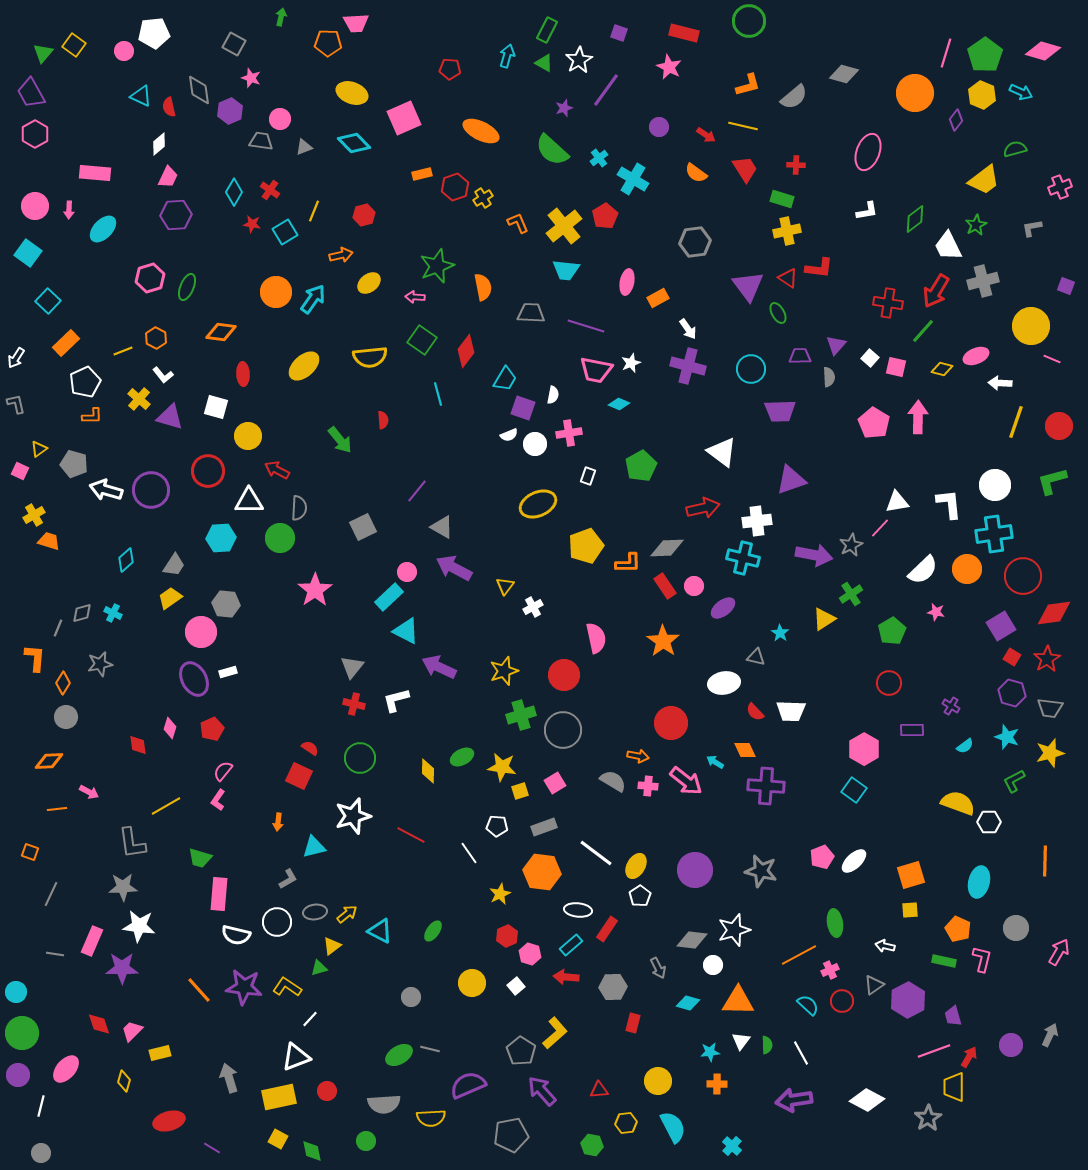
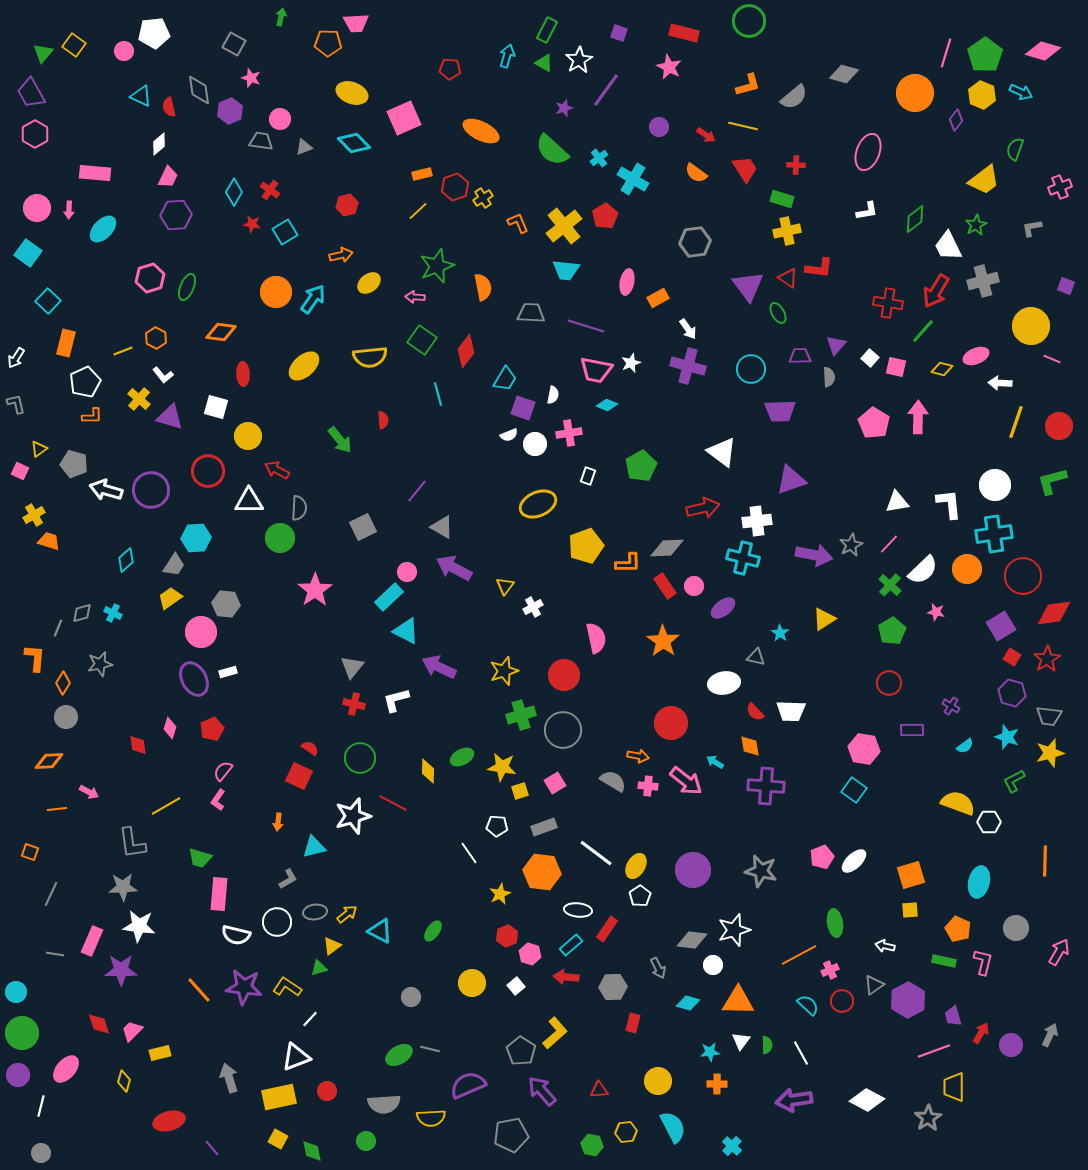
green semicircle at (1015, 149): rotated 55 degrees counterclockwise
pink circle at (35, 206): moved 2 px right, 2 px down
yellow line at (314, 211): moved 104 px right; rotated 25 degrees clockwise
red hexagon at (364, 215): moved 17 px left, 10 px up
orange rectangle at (66, 343): rotated 32 degrees counterclockwise
cyan diamond at (619, 404): moved 12 px left, 1 px down
pink line at (880, 528): moved 9 px right, 16 px down
cyan hexagon at (221, 538): moved 25 px left
green cross at (851, 594): moved 39 px right, 9 px up; rotated 15 degrees counterclockwise
gray trapezoid at (1050, 708): moved 1 px left, 8 px down
pink hexagon at (864, 749): rotated 20 degrees counterclockwise
orange diamond at (745, 750): moved 5 px right, 4 px up; rotated 15 degrees clockwise
red line at (411, 835): moved 18 px left, 32 px up
purple circle at (695, 870): moved 2 px left
pink L-shape at (982, 959): moved 1 px right, 3 px down
purple star at (122, 968): moved 1 px left, 2 px down
red arrow at (969, 1057): moved 12 px right, 24 px up
yellow hexagon at (626, 1123): moved 9 px down
purple line at (212, 1148): rotated 18 degrees clockwise
